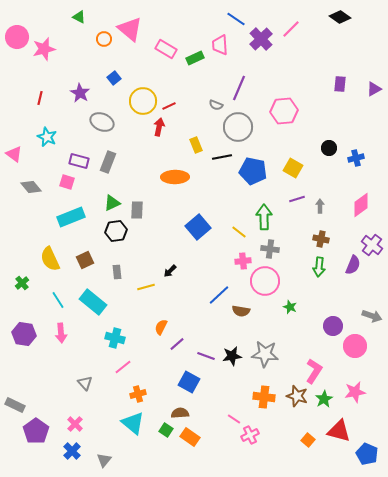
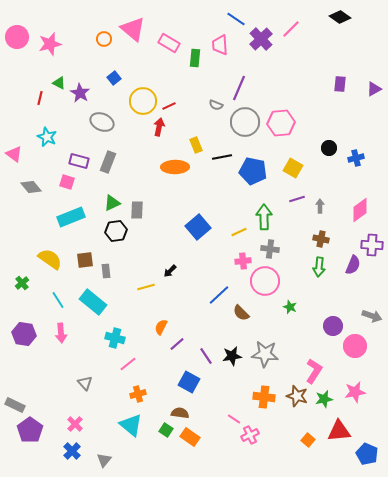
green triangle at (79, 17): moved 20 px left, 66 px down
pink triangle at (130, 29): moved 3 px right
pink star at (44, 49): moved 6 px right, 5 px up
pink rectangle at (166, 49): moved 3 px right, 6 px up
green rectangle at (195, 58): rotated 60 degrees counterclockwise
pink hexagon at (284, 111): moved 3 px left, 12 px down
gray circle at (238, 127): moved 7 px right, 5 px up
orange ellipse at (175, 177): moved 10 px up
pink diamond at (361, 205): moved 1 px left, 5 px down
yellow line at (239, 232): rotated 63 degrees counterclockwise
purple cross at (372, 245): rotated 35 degrees counterclockwise
yellow semicircle at (50, 259): rotated 150 degrees clockwise
brown square at (85, 260): rotated 18 degrees clockwise
gray rectangle at (117, 272): moved 11 px left, 1 px up
brown semicircle at (241, 311): moved 2 px down; rotated 36 degrees clockwise
purple line at (206, 356): rotated 36 degrees clockwise
pink line at (123, 367): moved 5 px right, 3 px up
green star at (324, 399): rotated 18 degrees clockwise
brown semicircle at (180, 413): rotated 12 degrees clockwise
cyan triangle at (133, 423): moved 2 px left, 2 px down
purple pentagon at (36, 431): moved 6 px left, 1 px up
red triangle at (339, 431): rotated 20 degrees counterclockwise
